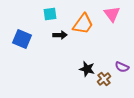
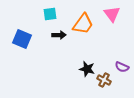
black arrow: moved 1 px left
brown cross: moved 1 px down; rotated 24 degrees counterclockwise
